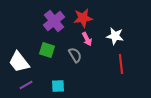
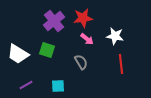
pink arrow: rotated 24 degrees counterclockwise
gray semicircle: moved 6 px right, 7 px down
white trapezoid: moved 1 px left, 8 px up; rotated 20 degrees counterclockwise
